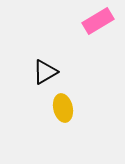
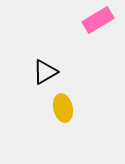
pink rectangle: moved 1 px up
